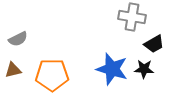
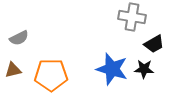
gray semicircle: moved 1 px right, 1 px up
orange pentagon: moved 1 px left
